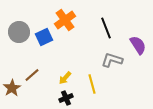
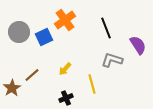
yellow arrow: moved 9 px up
